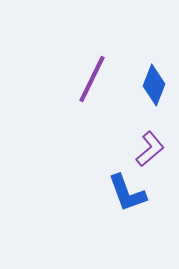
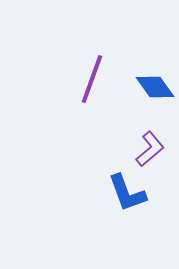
purple line: rotated 6 degrees counterclockwise
blue diamond: moved 1 px right, 2 px down; rotated 57 degrees counterclockwise
